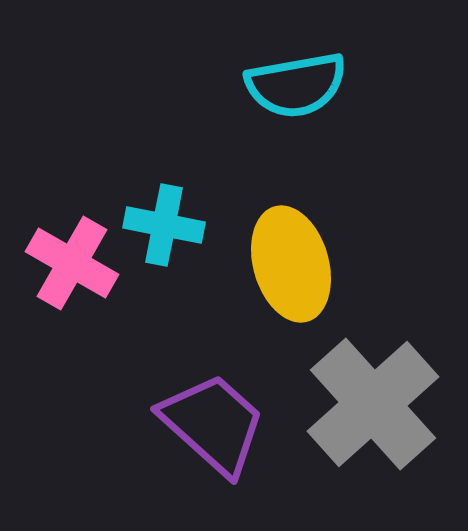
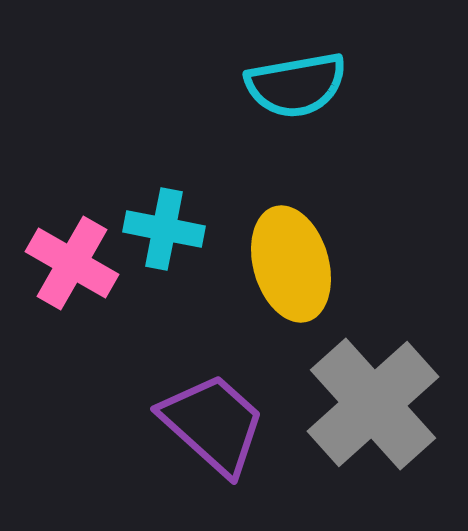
cyan cross: moved 4 px down
